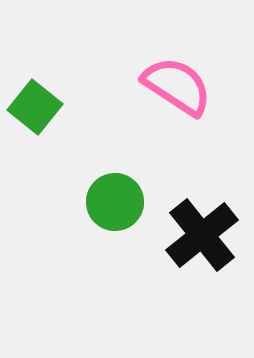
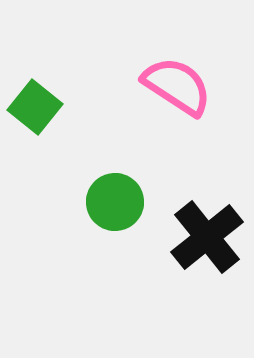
black cross: moved 5 px right, 2 px down
